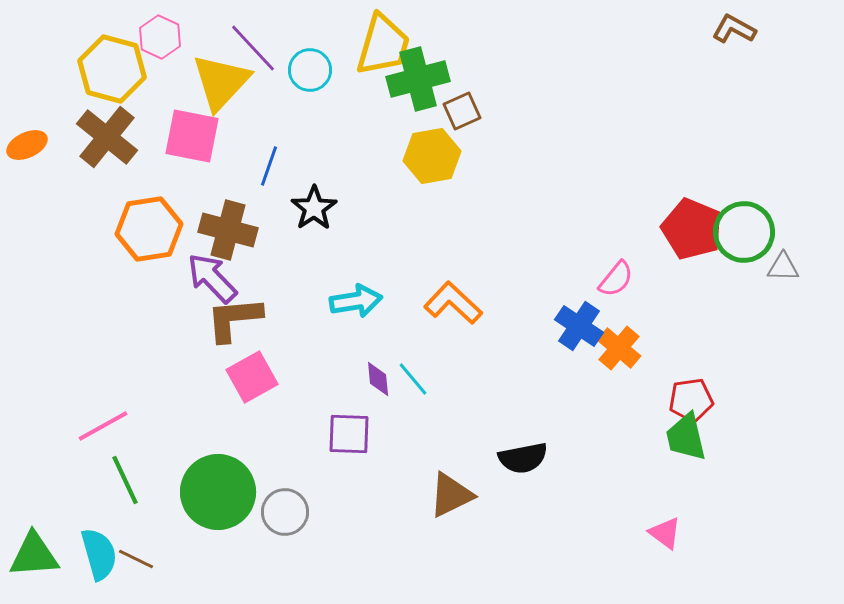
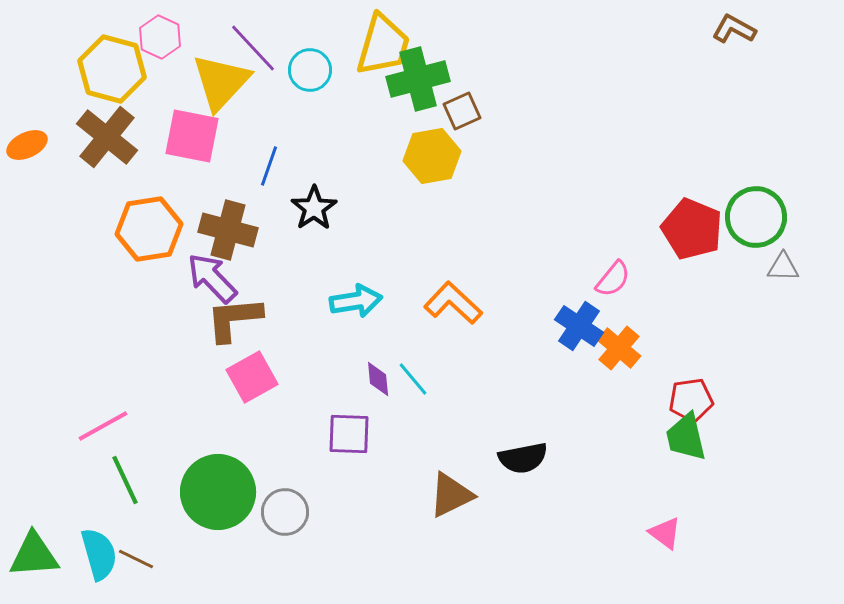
green circle at (744, 232): moved 12 px right, 15 px up
pink semicircle at (616, 279): moved 3 px left
